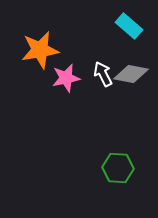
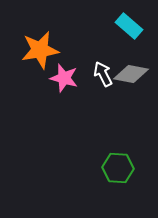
pink star: moved 2 px left; rotated 28 degrees clockwise
